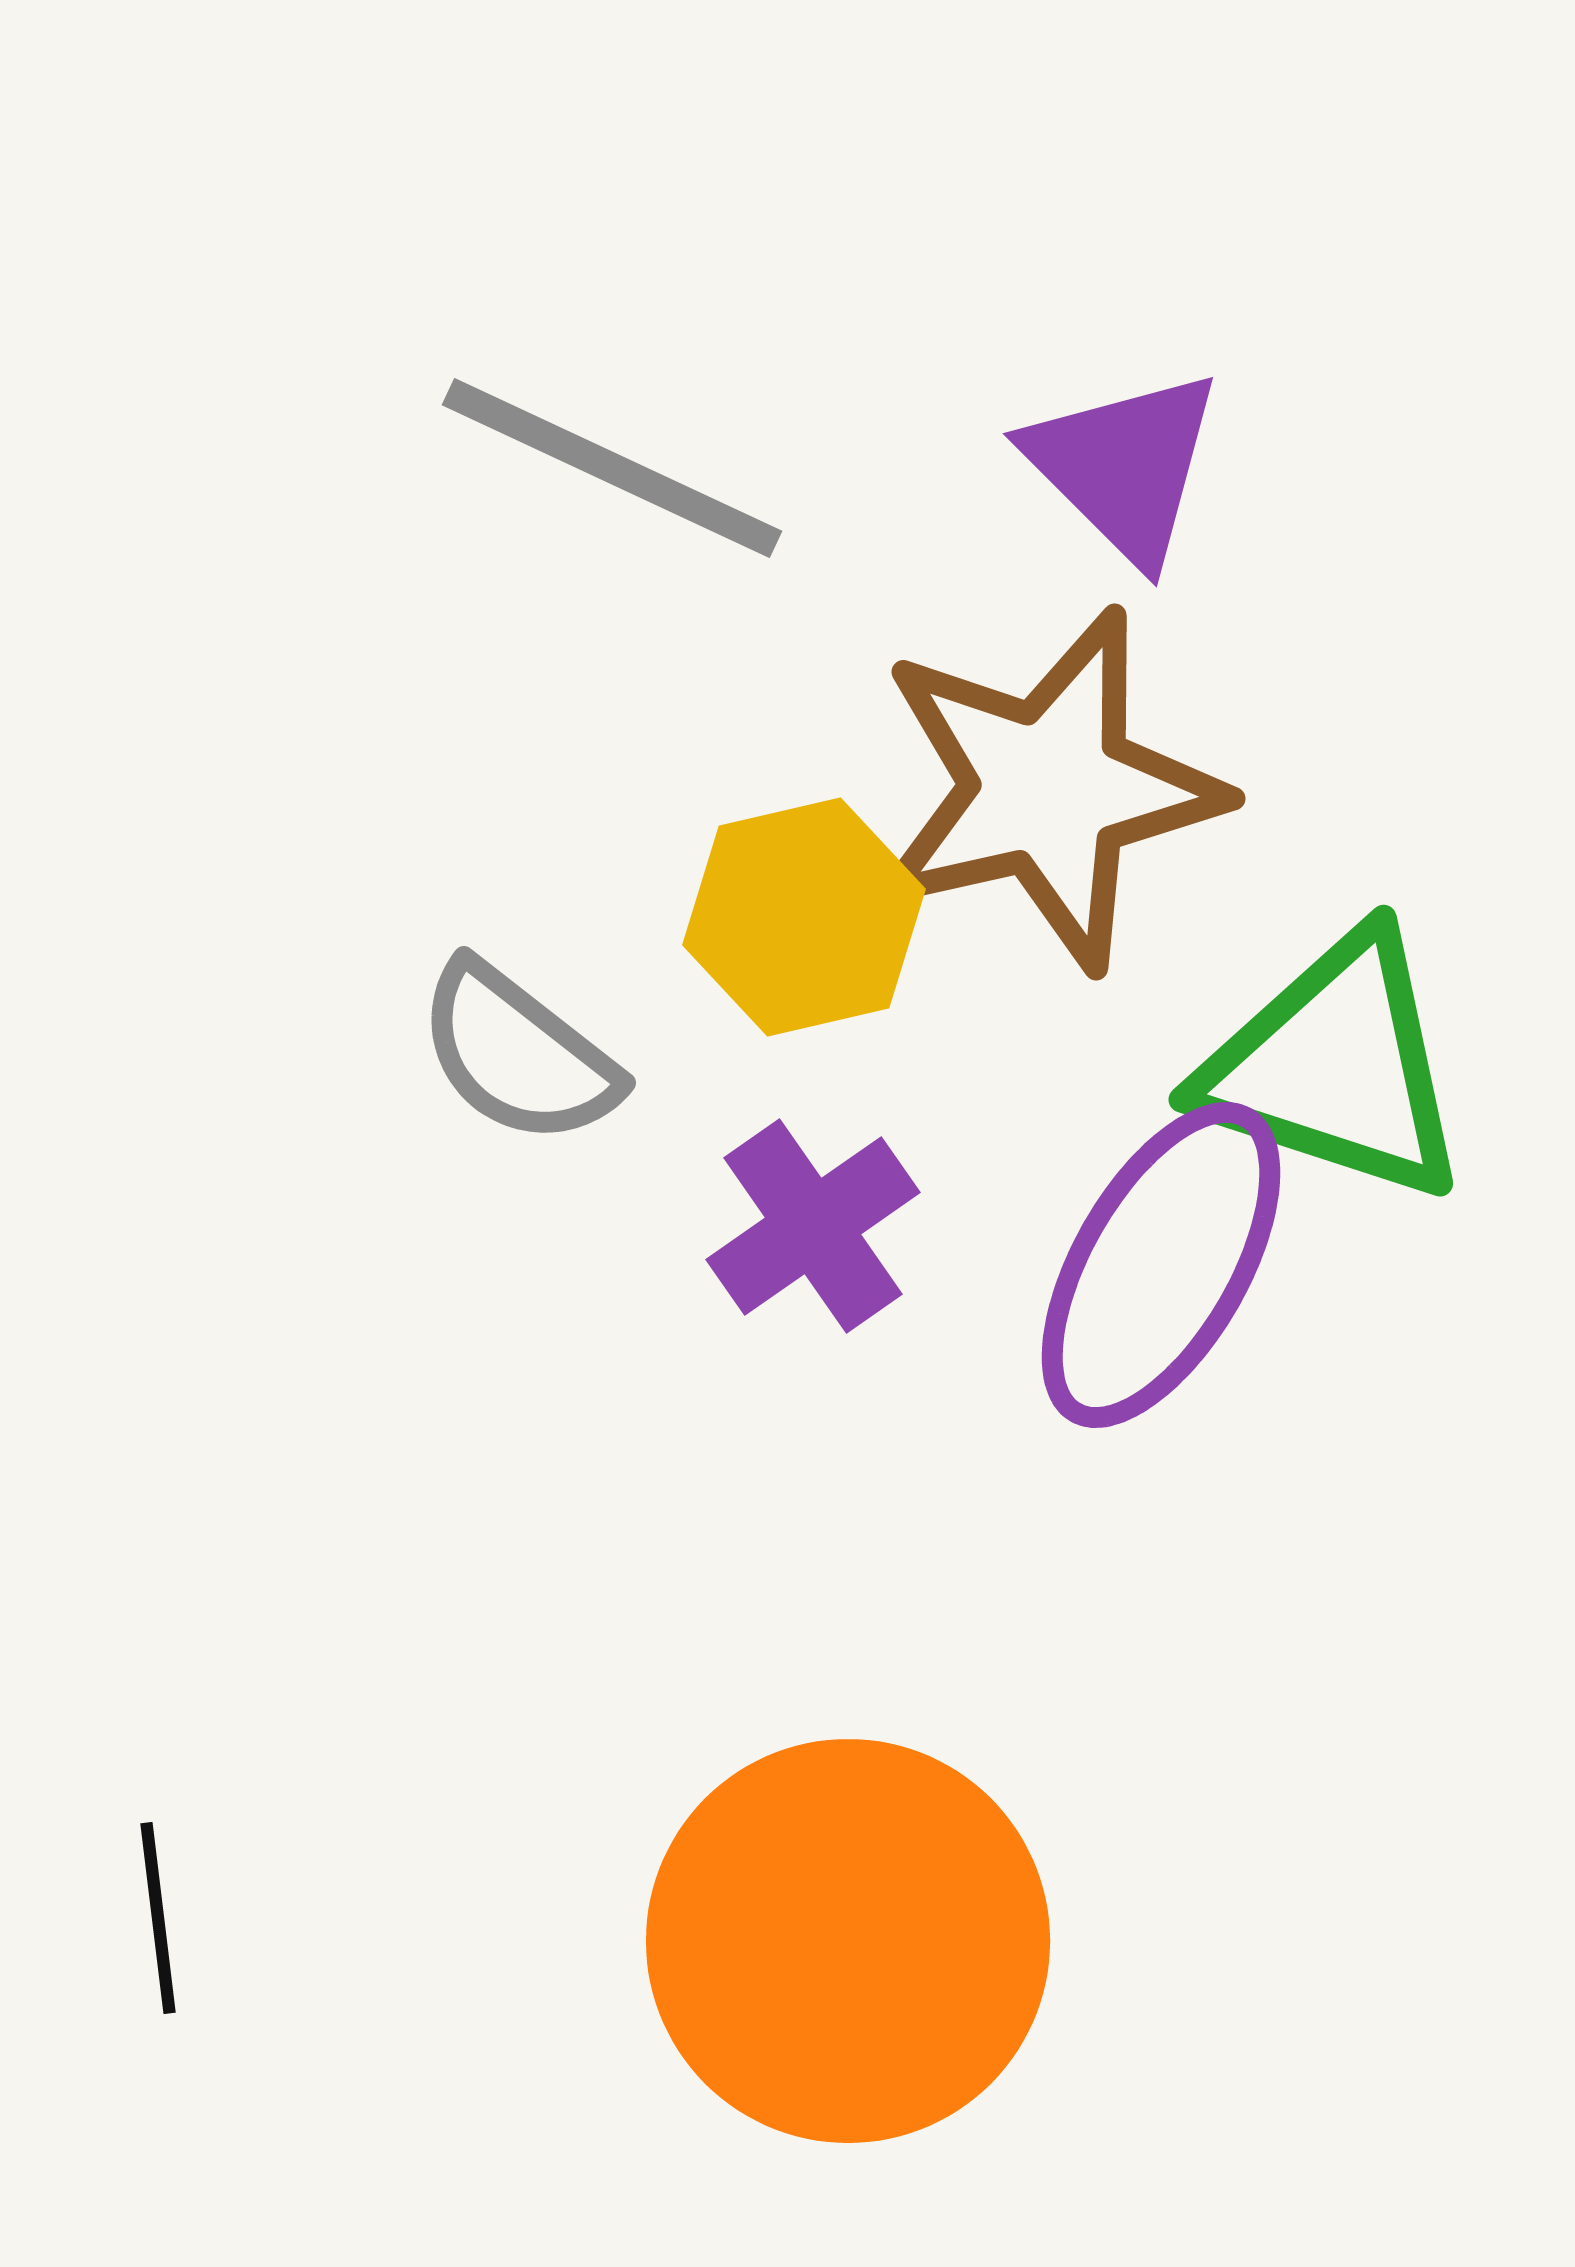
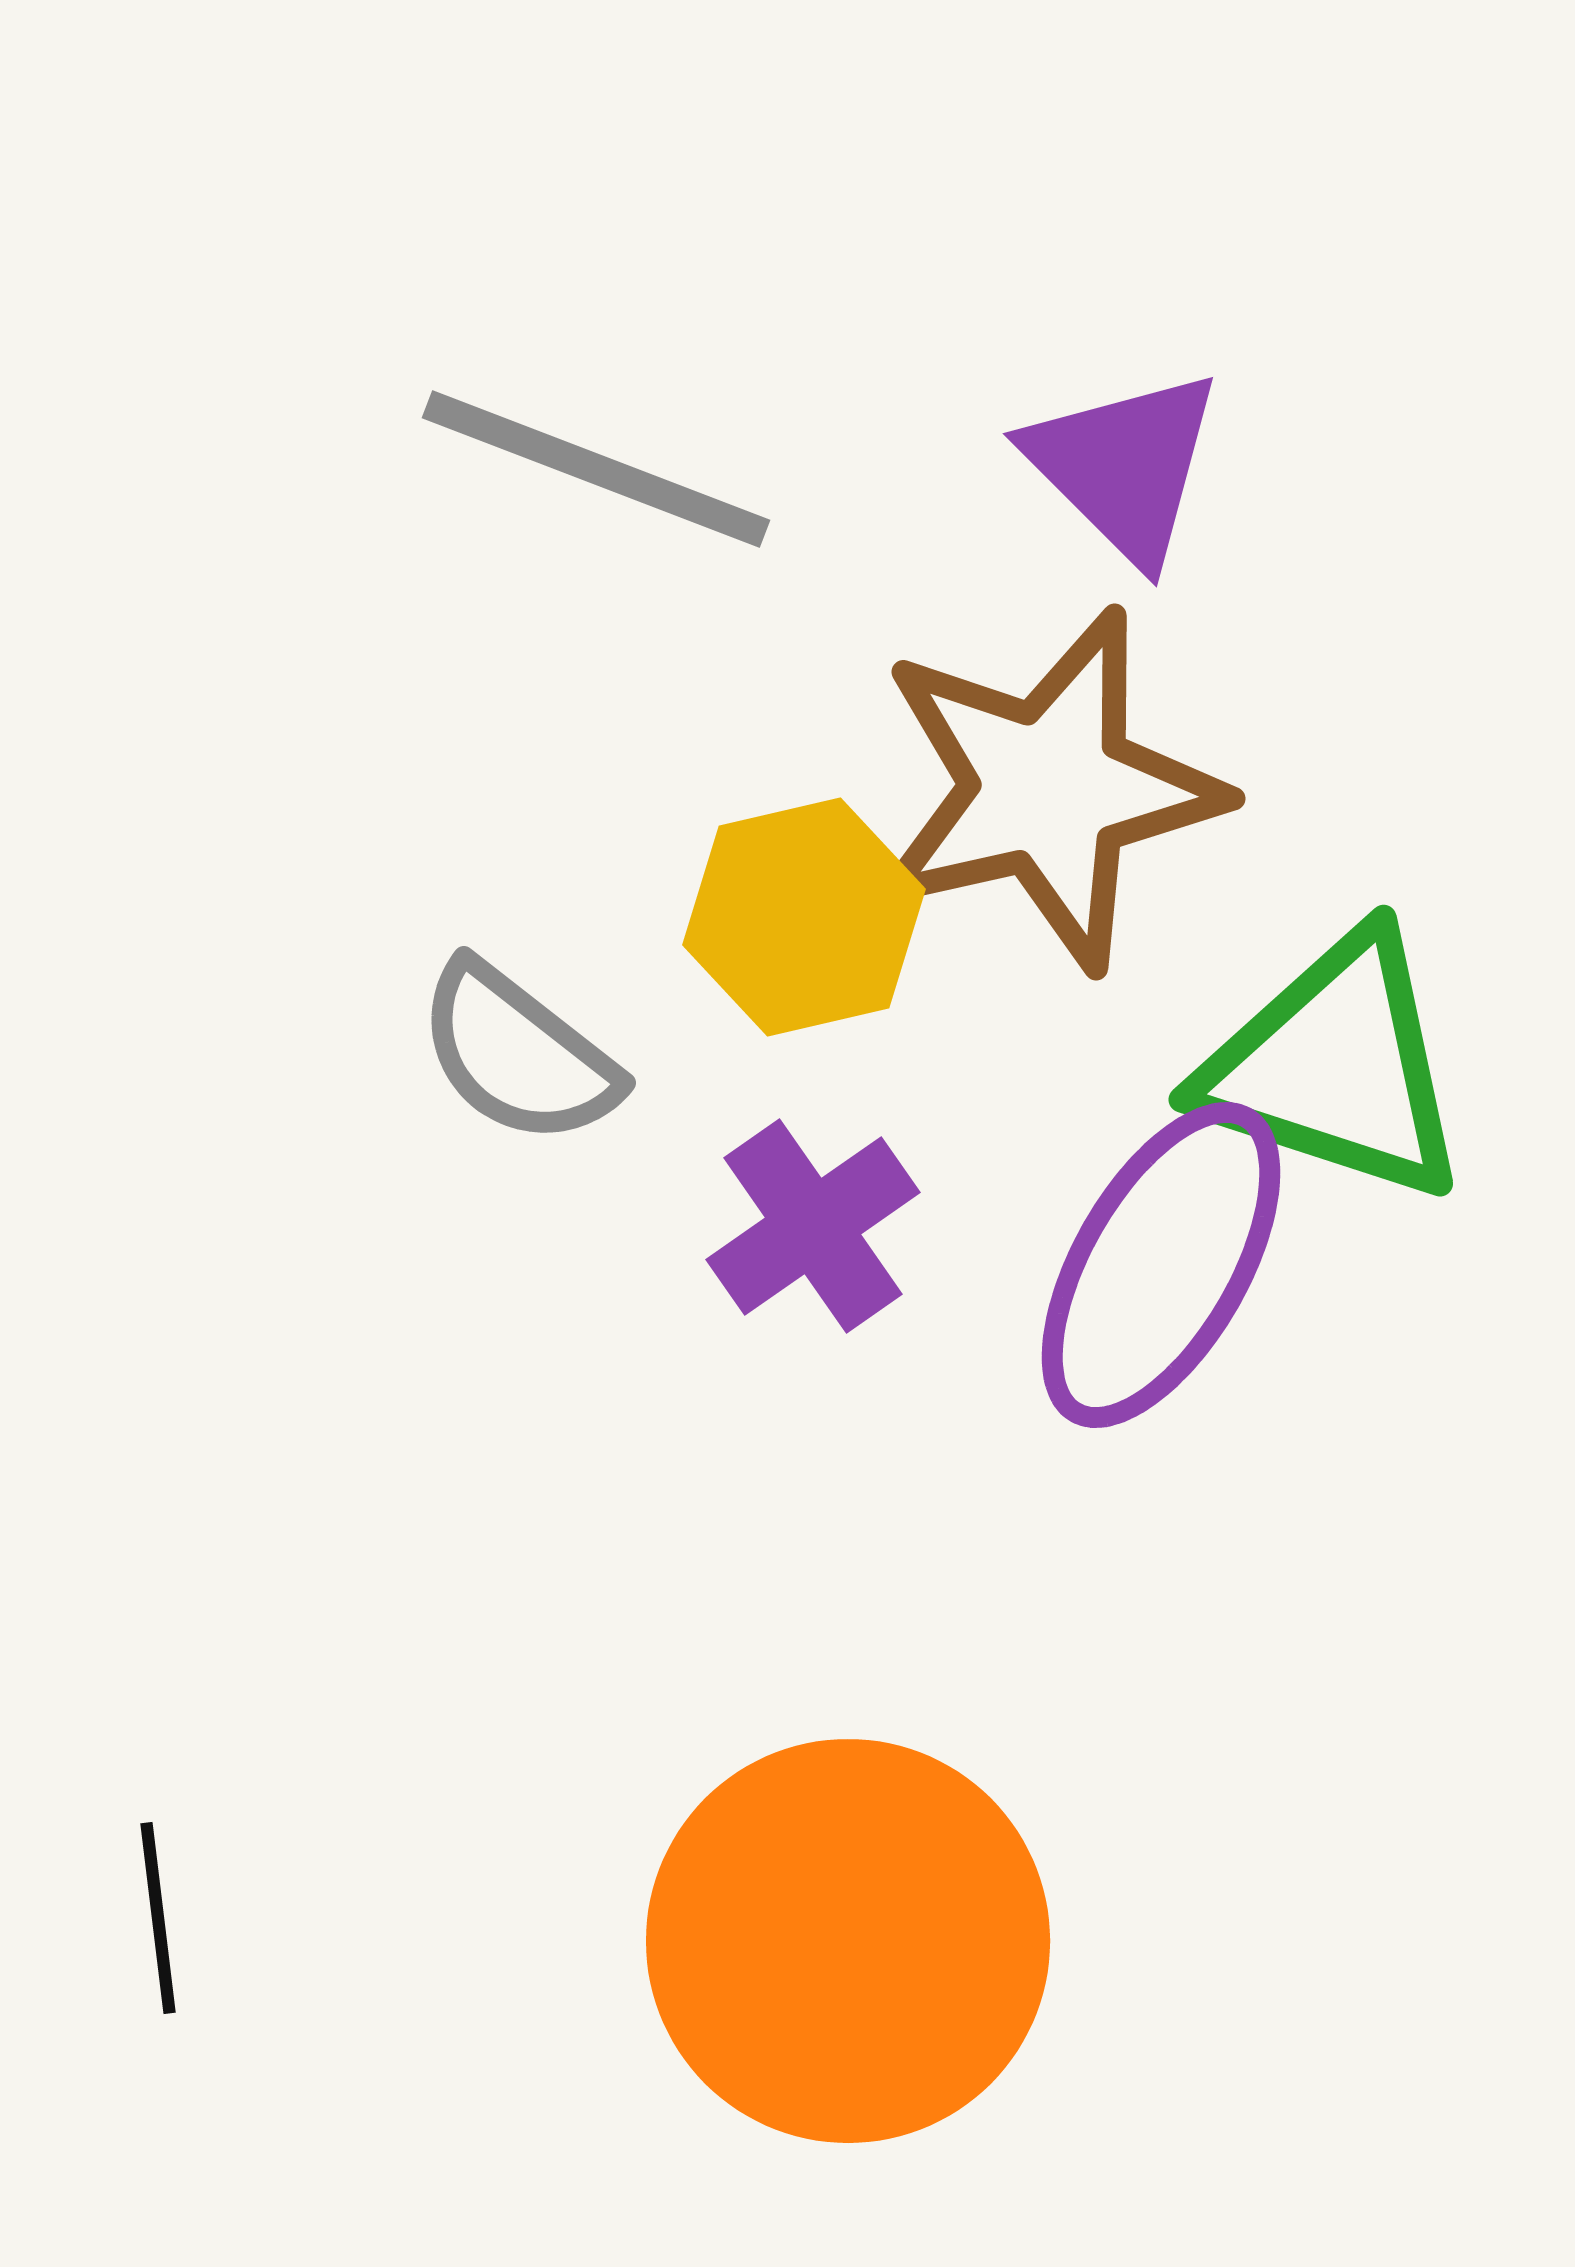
gray line: moved 16 px left, 1 px down; rotated 4 degrees counterclockwise
